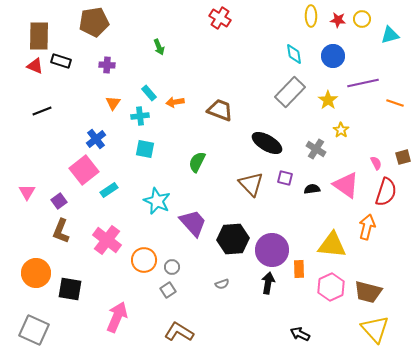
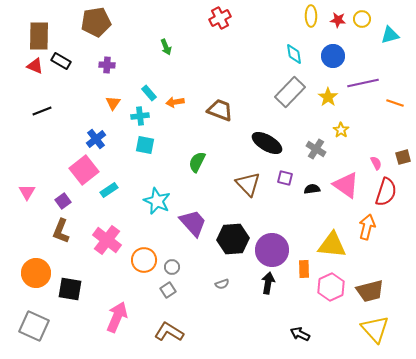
red cross at (220, 18): rotated 30 degrees clockwise
brown pentagon at (94, 22): moved 2 px right
green arrow at (159, 47): moved 7 px right
black rectangle at (61, 61): rotated 12 degrees clockwise
yellow star at (328, 100): moved 3 px up
cyan square at (145, 149): moved 4 px up
brown triangle at (251, 184): moved 3 px left
purple square at (59, 201): moved 4 px right
orange rectangle at (299, 269): moved 5 px right
brown trapezoid at (368, 292): moved 2 px right, 1 px up; rotated 28 degrees counterclockwise
gray square at (34, 330): moved 4 px up
brown L-shape at (179, 332): moved 10 px left
